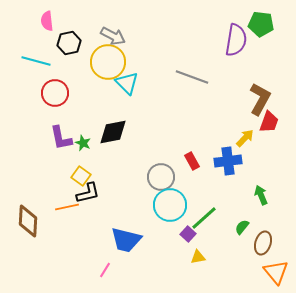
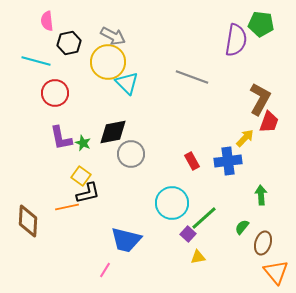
gray circle: moved 30 px left, 23 px up
green arrow: rotated 18 degrees clockwise
cyan circle: moved 2 px right, 2 px up
